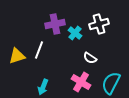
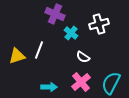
purple cross: moved 10 px up; rotated 36 degrees clockwise
cyan cross: moved 4 px left
white semicircle: moved 7 px left, 1 px up
pink cross: rotated 18 degrees clockwise
cyan arrow: moved 6 px right; rotated 112 degrees counterclockwise
